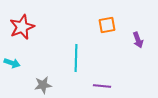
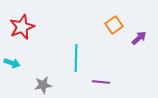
orange square: moved 7 px right; rotated 24 degrees counterclockwise
purple arrow: moved 1 px right, 2 px up; rotated 112 degrees counterclockwise
purple line: moved 1 px left, 4 px up
